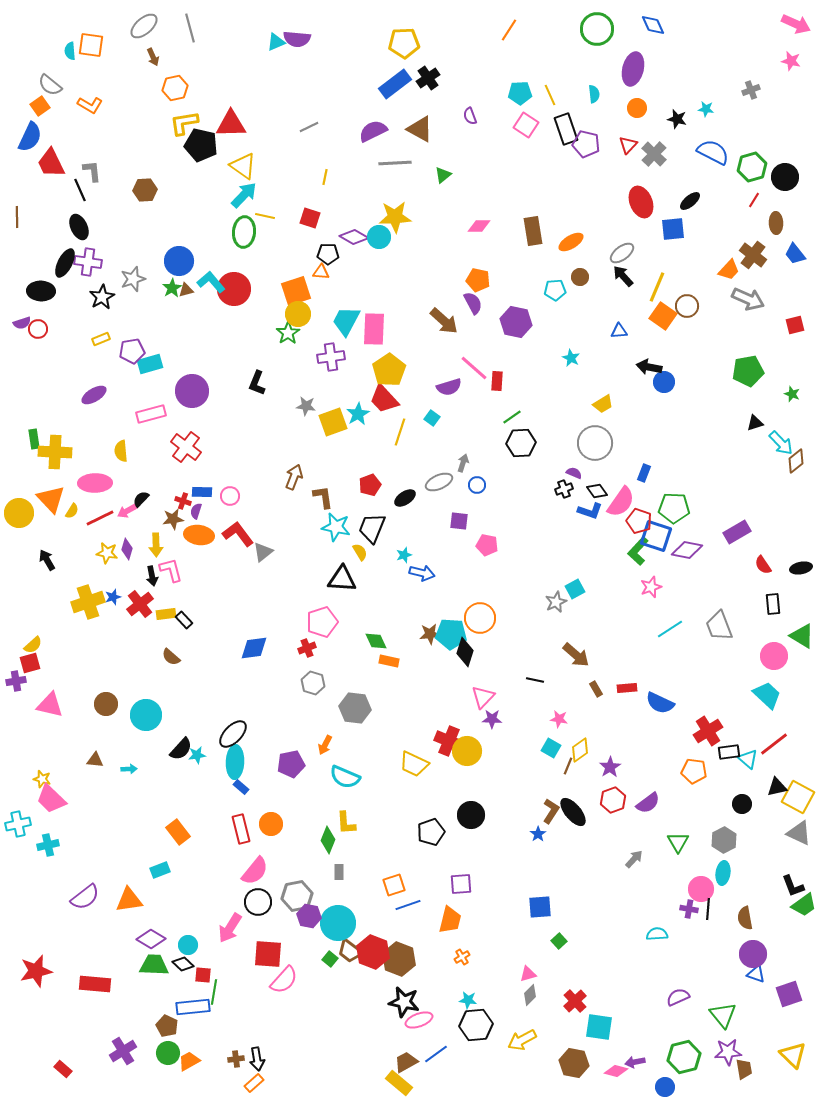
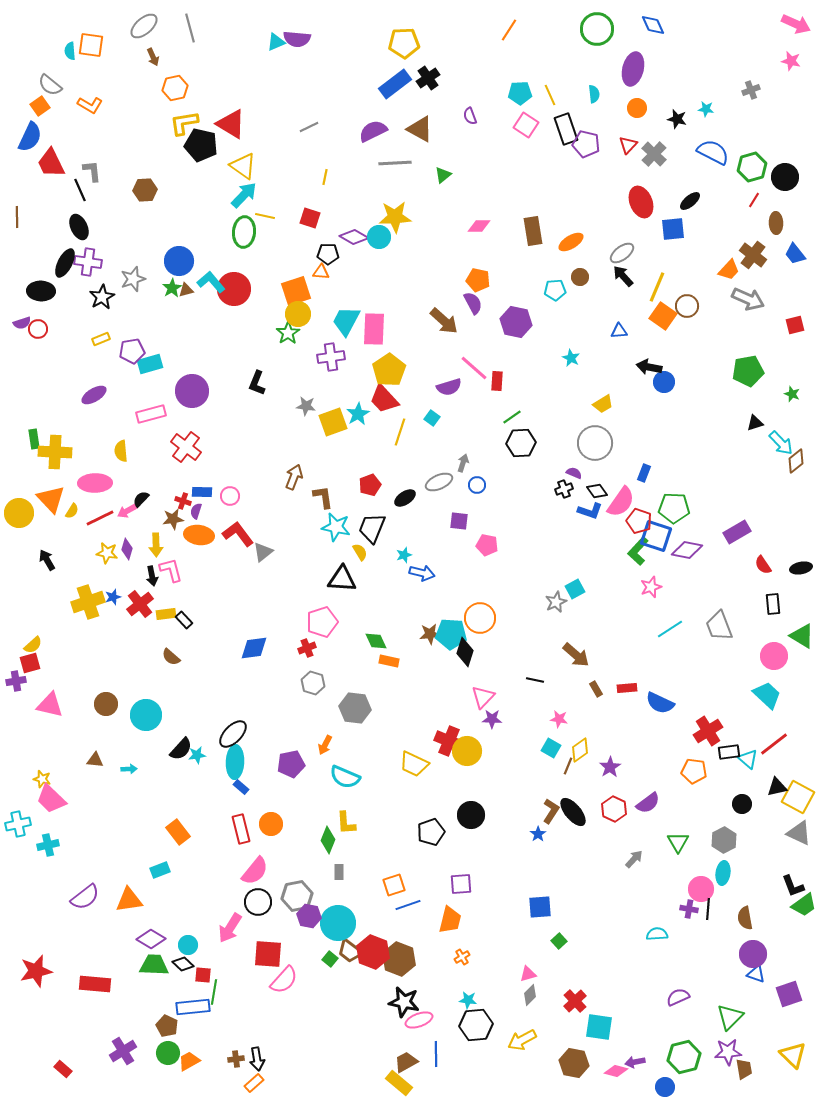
red triangle at (231, 124): rotated 32 degrees clockwise
red hexagon at (613, 800): moved 1 px right, 9 px down; rotated 15 degrees counterclockwise
green triangle at (723, 1015): moved 7 px right, 2 px down; rotated 24 degrees clockwise
blue line at (436, 1054): rotated 55 degrees counterclockwise
